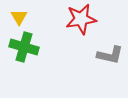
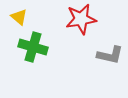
yellow triangle: rotated 18 degrees counterclockwise
green cross: moved 9 px right
